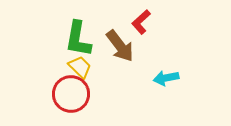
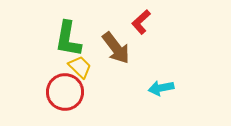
green L-shape: moved 10 px left
brown arrow: moved 4 px left, 2 px down
cyan arrow: moved 5 px left, 10 px down
red circle: moved 6 px left, 2 px up
